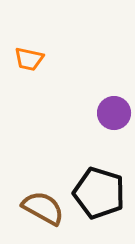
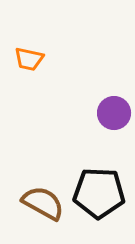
black pentagon: rotated 15 degrees counterclockwise
brown semicircle: moved 5 px up
